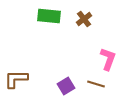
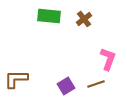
brown line: rotated 36 degrees counterclockwise
